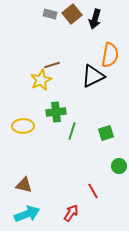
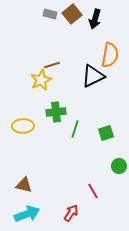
green line: moved 3 px right, 2 px up
